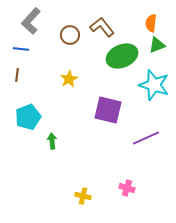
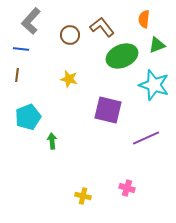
orange semicircle: moved 7 px left, 4 px up
yellow star: rotated 30 degrees counterclockwise
